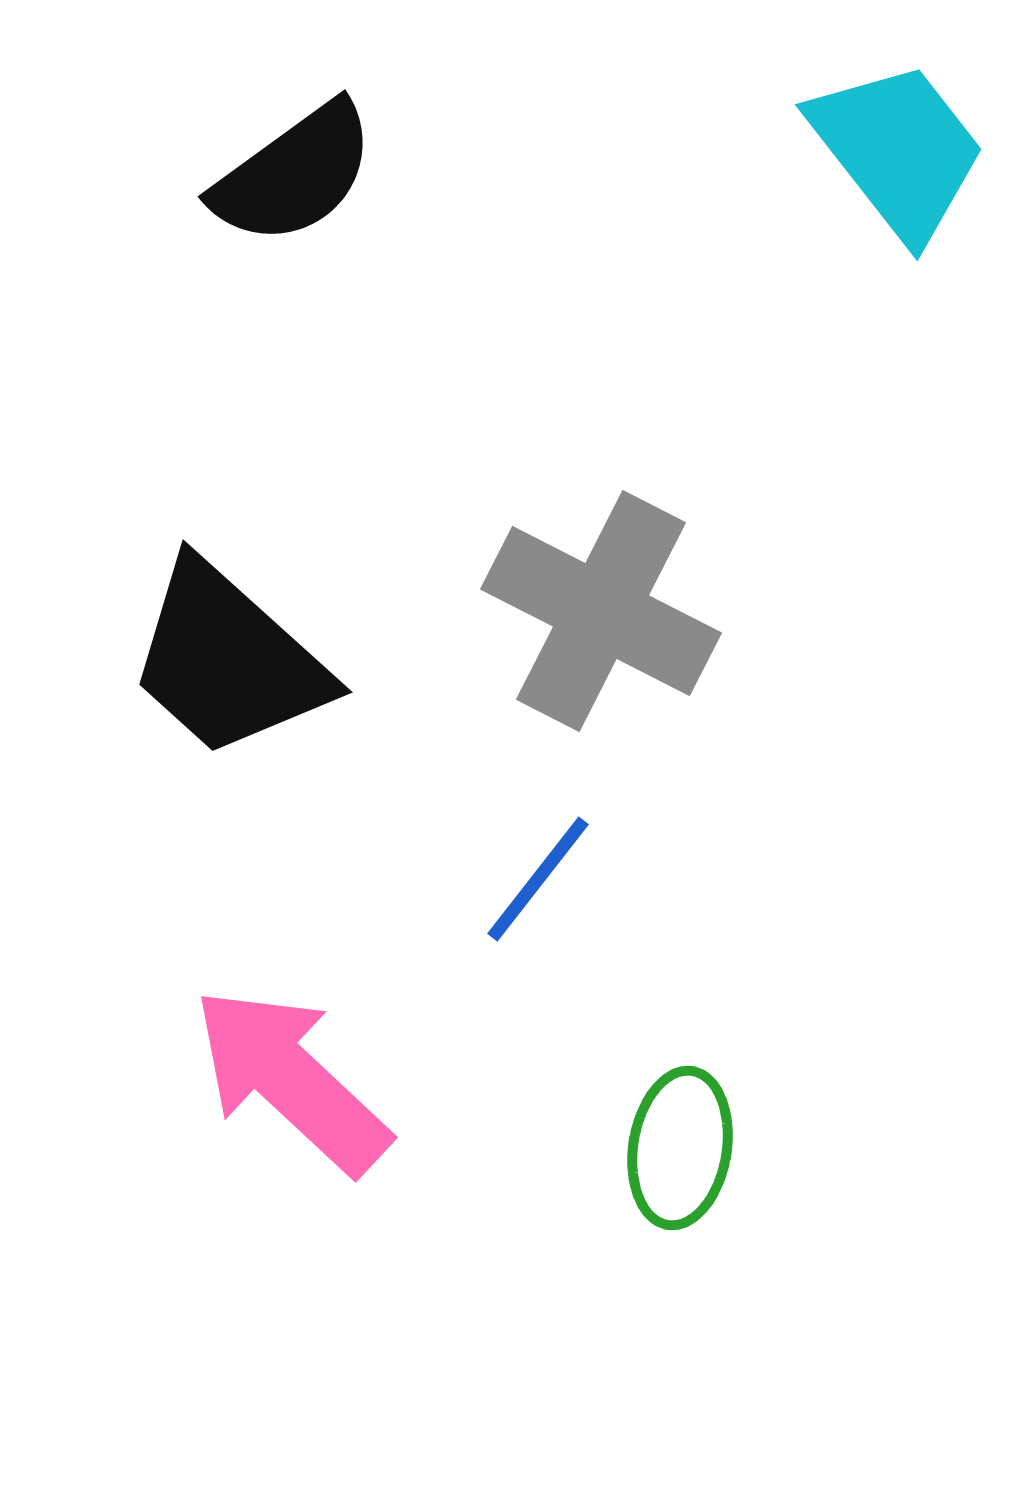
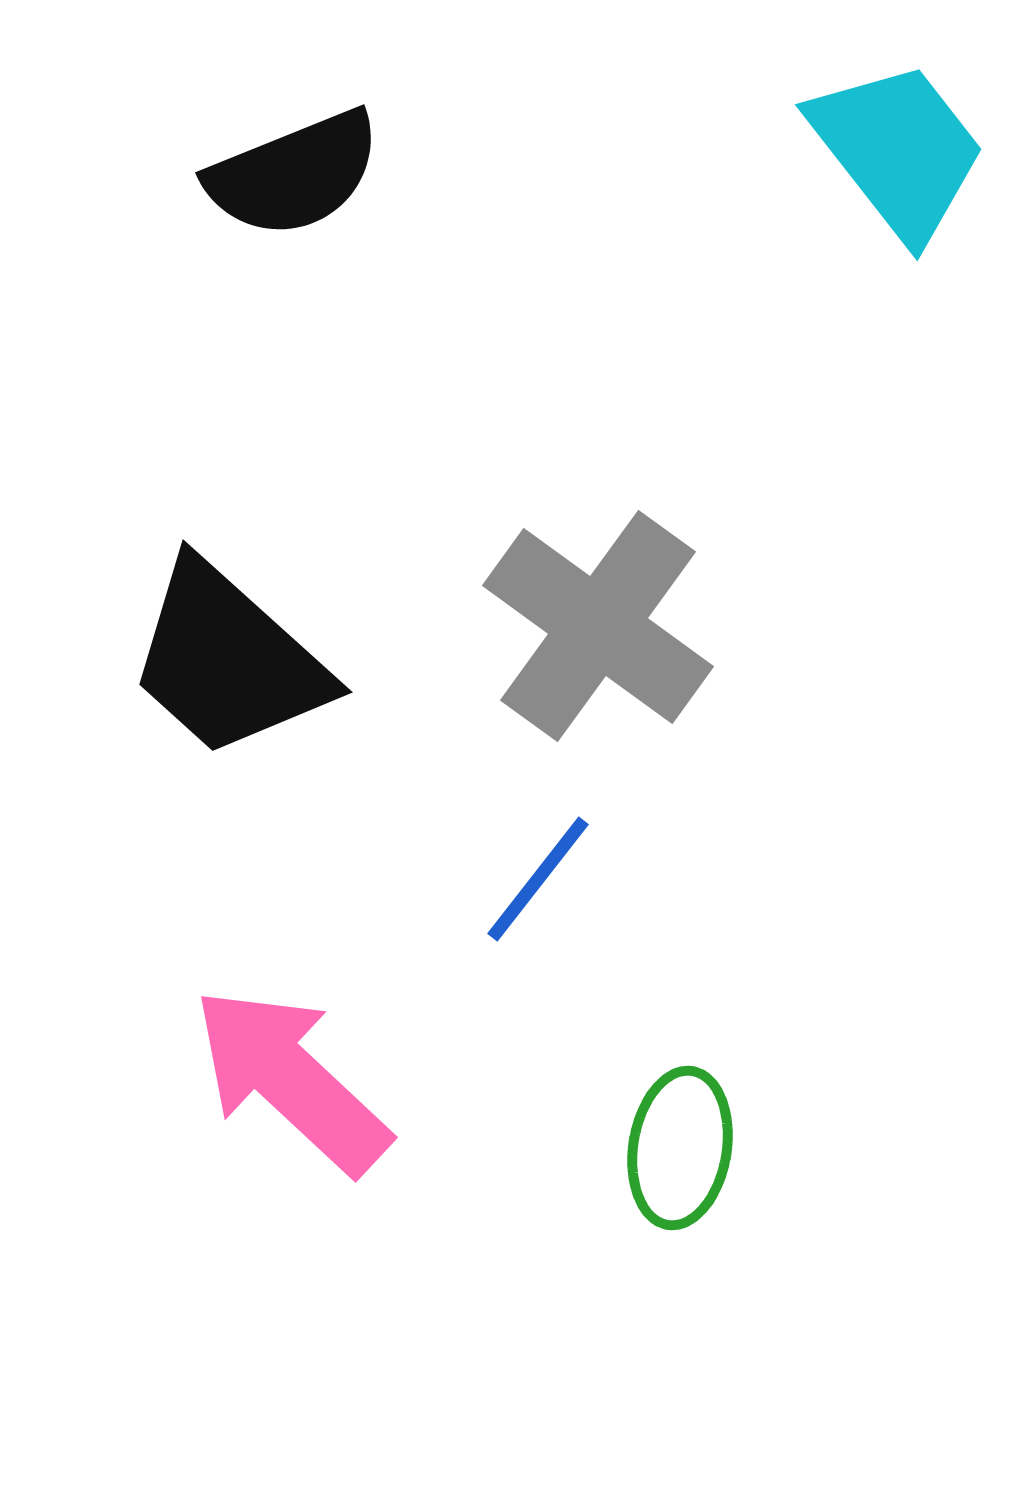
black semicircle: rotated 14 degrees clockwise
gray cross: moved 3 px left, 15 px down; rotated 9 degrees clockwise
